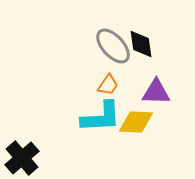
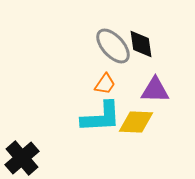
orange trapezoid: moved 3 px left, 1 px up
purple triangle: moved 1 px left, 2 px up
